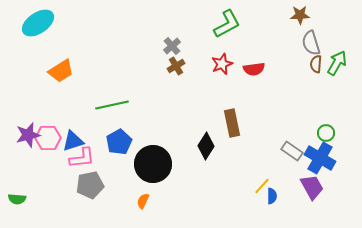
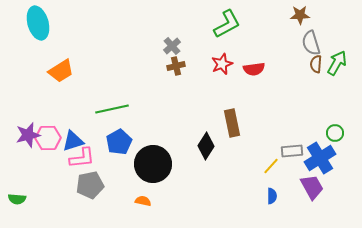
cyan ellipse: rotated 72 degrees counterclockwise
brown cross: rotated 18 degrees clockwise
green line: moved 4 px down
green circle: moved 9 px right
gray rectangle: rotated 40 degrees counterclockwise
blue cross: rotated 28 degrees clockwise
yellow line: moved 9 px right, 20 px up
orange semicircle: rotated 77 degrees clockwise
